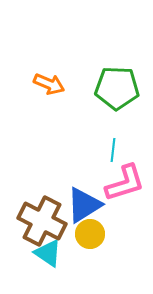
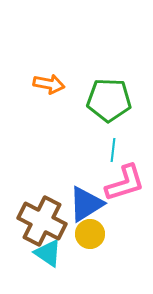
orange arrow: rotated 12 degrees counterclockwise
green pentagon: moved 8 px left, 12 px down
blue triangle: moved 2 px right, 1 px up
